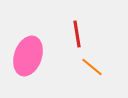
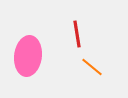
pink ellipse: rotated 12 degrees counterclockwise
